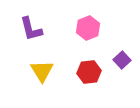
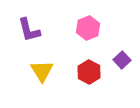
purple L-shape: moved 2 px left, 1 px down
red hexagon: rotated 25 degrees counterclockwise
